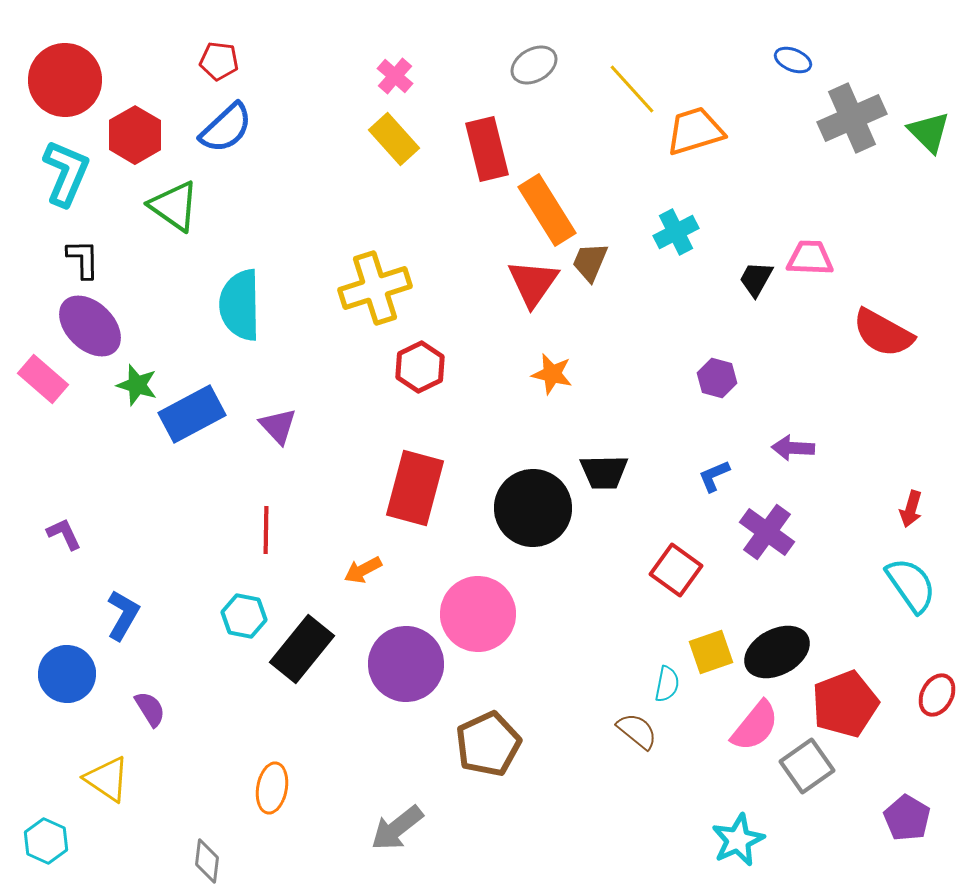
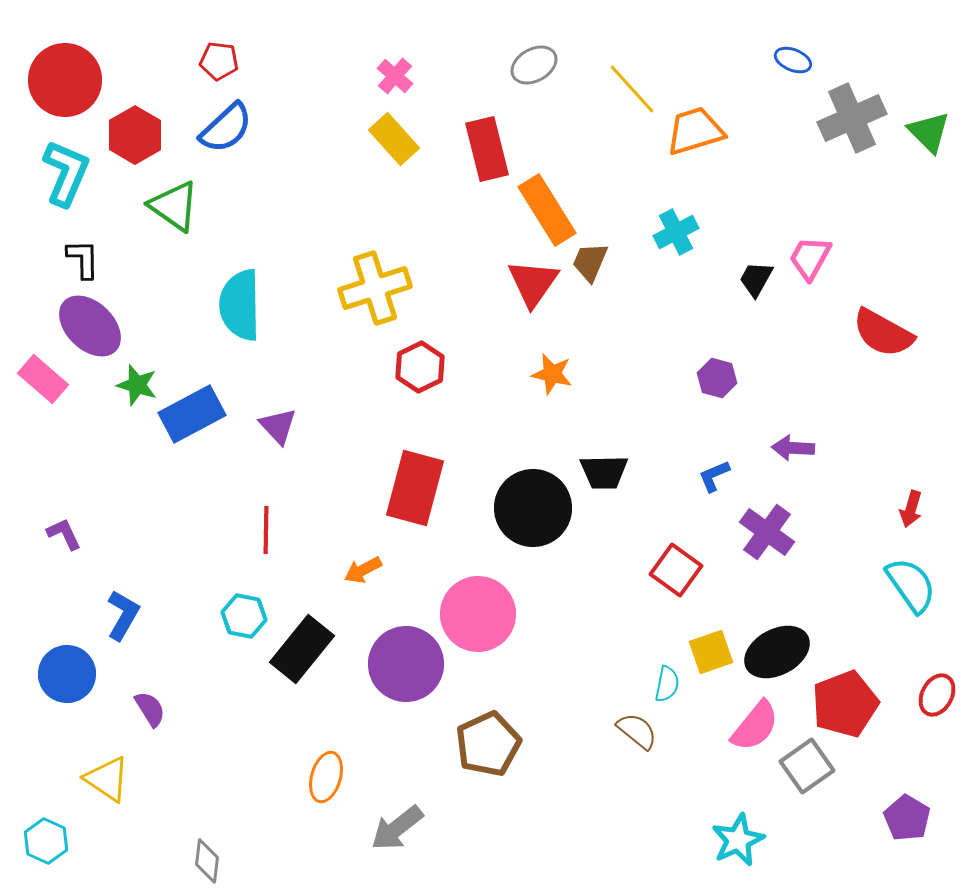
pink trapezoid at (810, 258): rotated 63 degrees counterclockwise
orange ellipse at (272, 788): moved 54 px right, 11 px up; rotated 6 degrees clockwise
